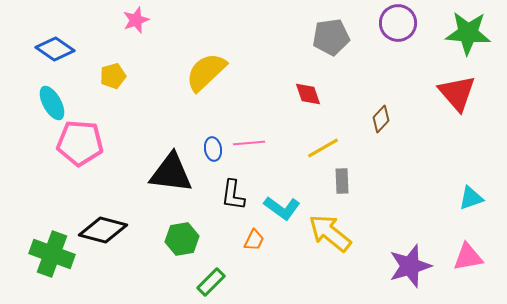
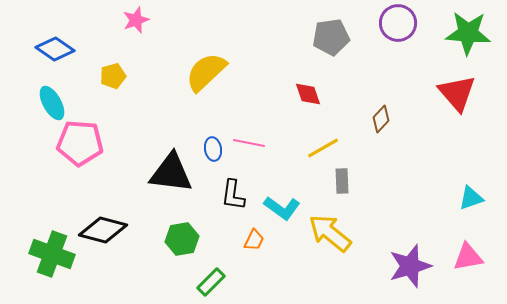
pink line: rotated 16 degrees clockwise
